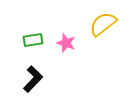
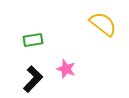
yellow semicircle: rotated 76 degrees clockwise
pink star: moved 26 px down
